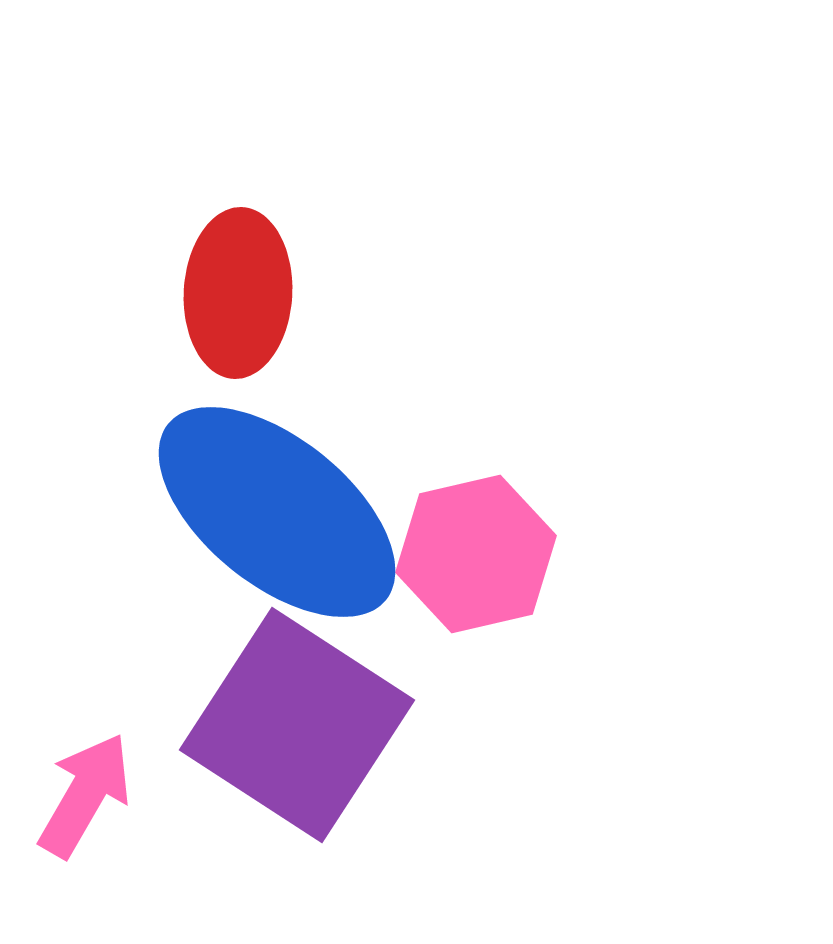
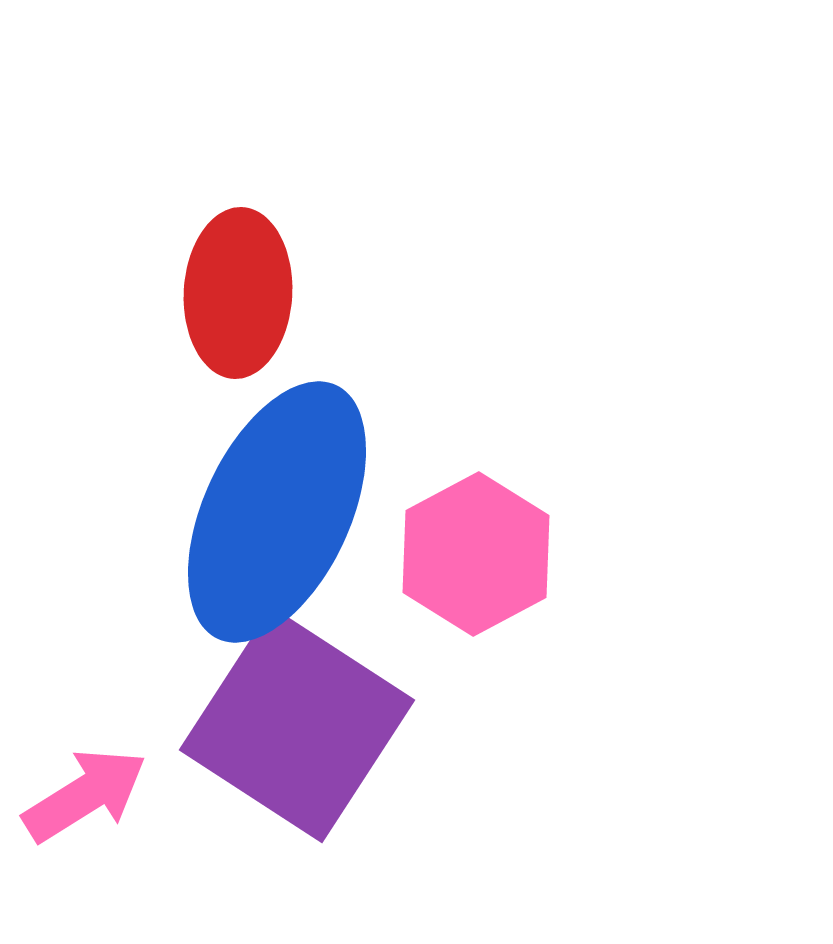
blue ellipse: rotated 76 degrees clockwise
pink hexagon: rotated 15 degrees counterclockwise
pink arrow: rotated 28 degrees clockwise
